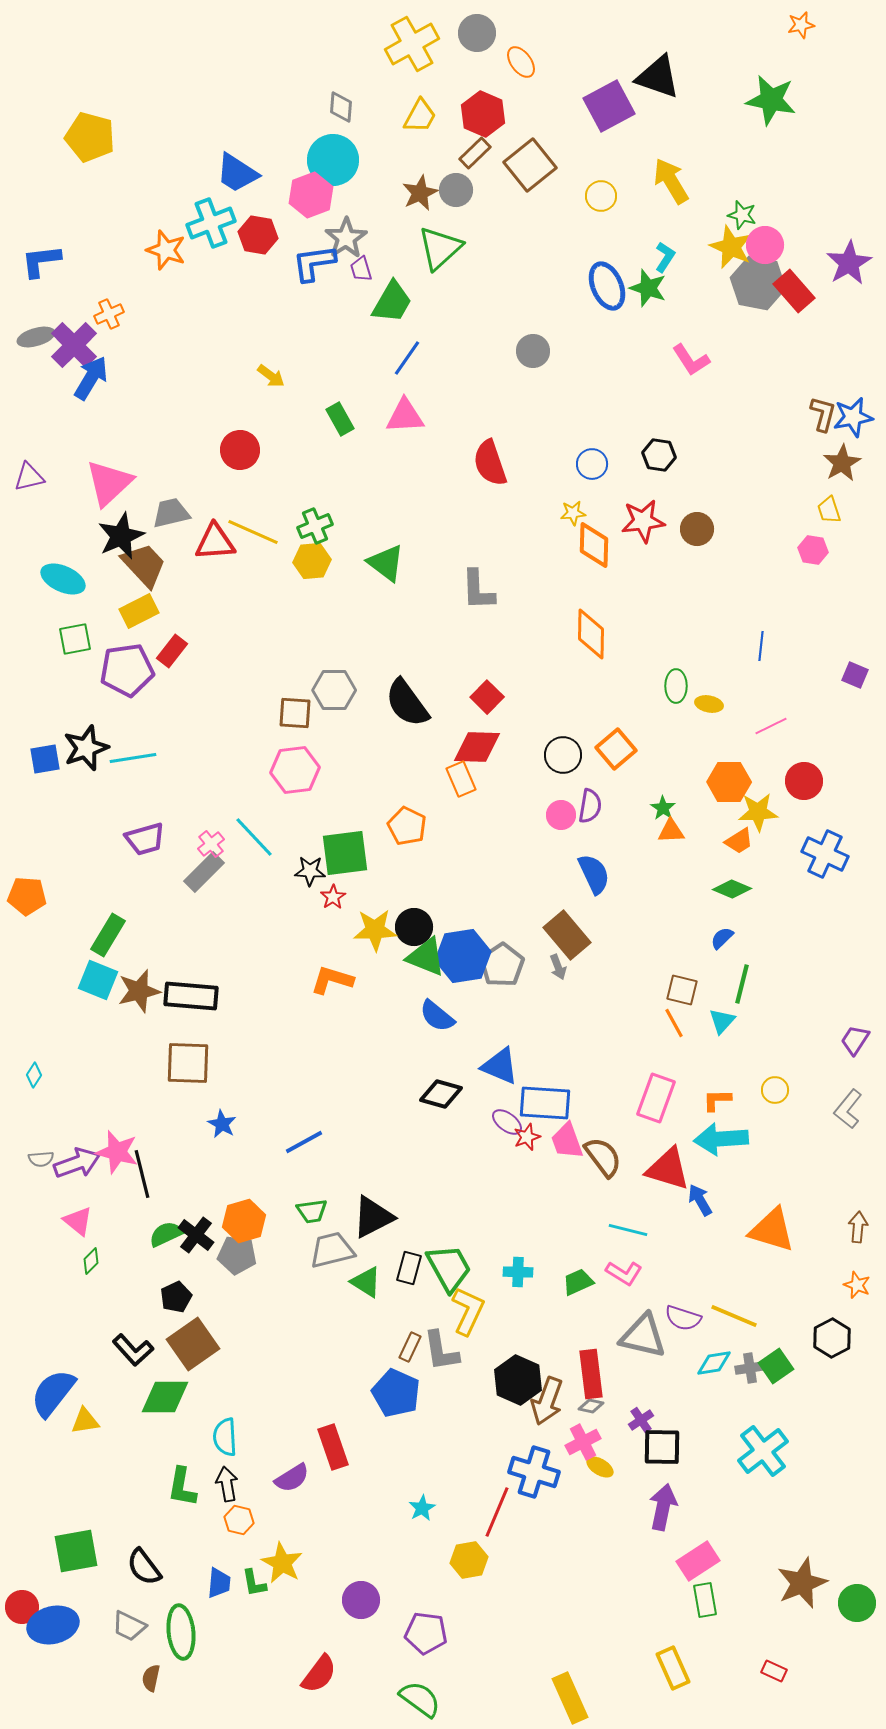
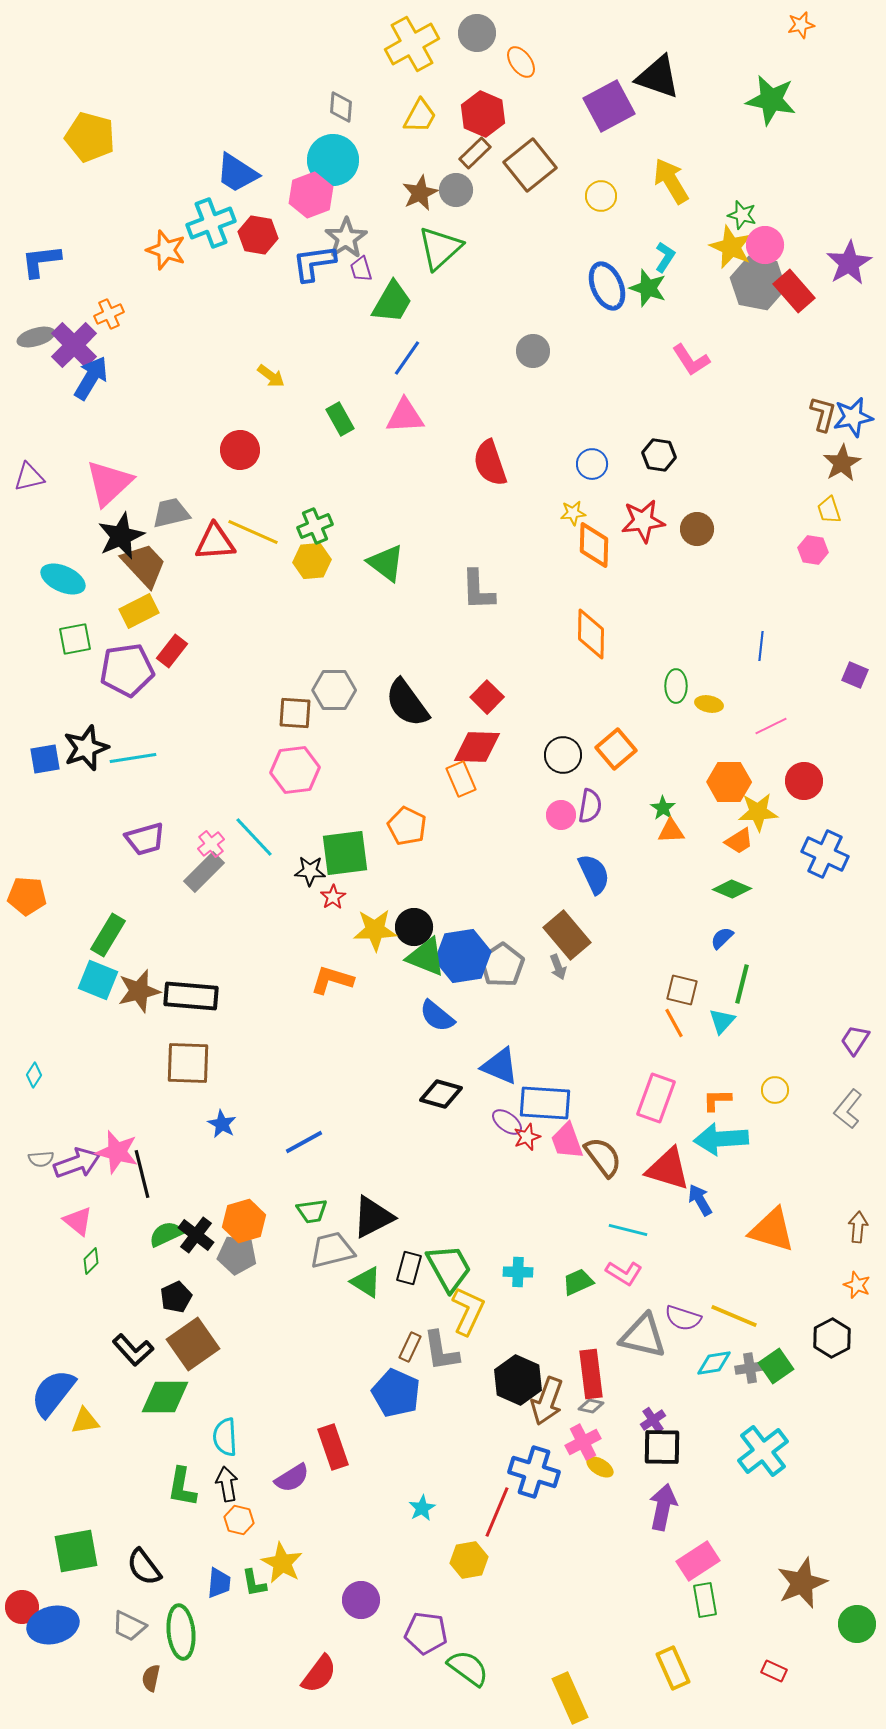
purple cross at (641, 1420): moved 12 px right
green circle at (857, 1603): moved 21 px down
green semicircle at (420, 1699): moved 48 px right, 31 px up
